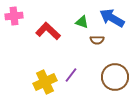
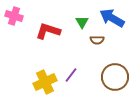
pink cross: rotated 24 degrees clockwise
green triangle: rotated 40 degrees clockwise
red L-shape: rotated 25 degrees counterclockwise
